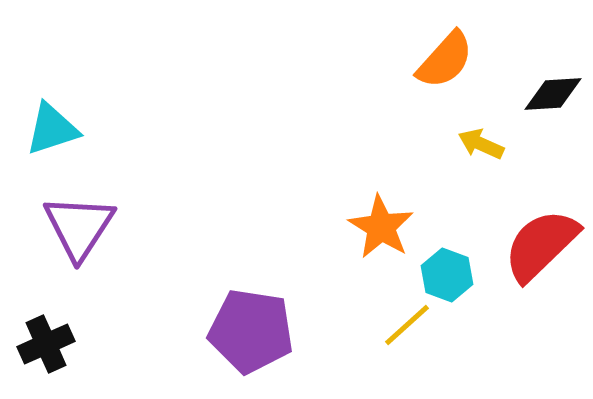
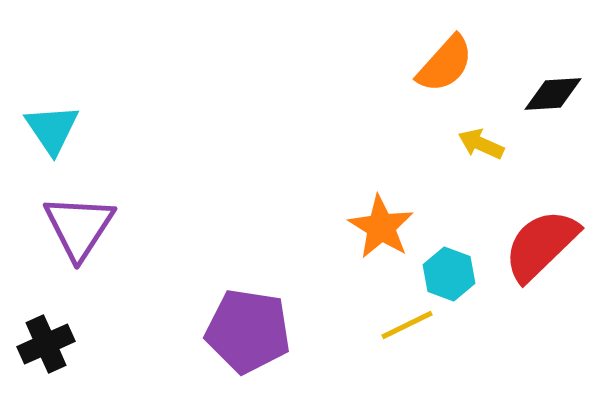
orange semicircle: moved 4 px down
cyan triangle: rotated 46 degrees counterclockwise
cyan hexagon: moved 2 px right, 1 px up
yellow line: rotated 16 degrees clockwise
purple pentagon: moved 3 px left
